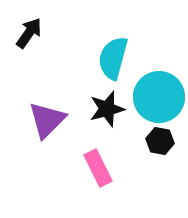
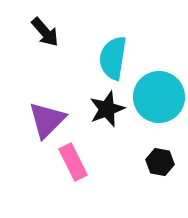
black arrow: moved 16 px right, 1 px up; rotated 104 degrees clockwise
cyan semicircle: rotated 6 degrees counterclockwise
black star: rotated 6 degrees counterclockwise
black hexagon: moved 21 px down
pink rectangle: moved 25 px left, 6 px up
